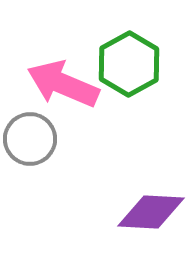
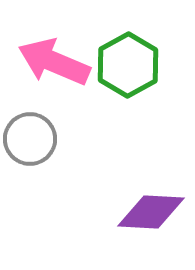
green hexagon: moved 1 px left, 1 px down
pink arrow: moved 9 px left, 22 px up
